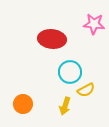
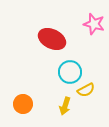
pink star: rotated 10 degrees clockwise
red ellipse: rotated 20 degrees clockwise
